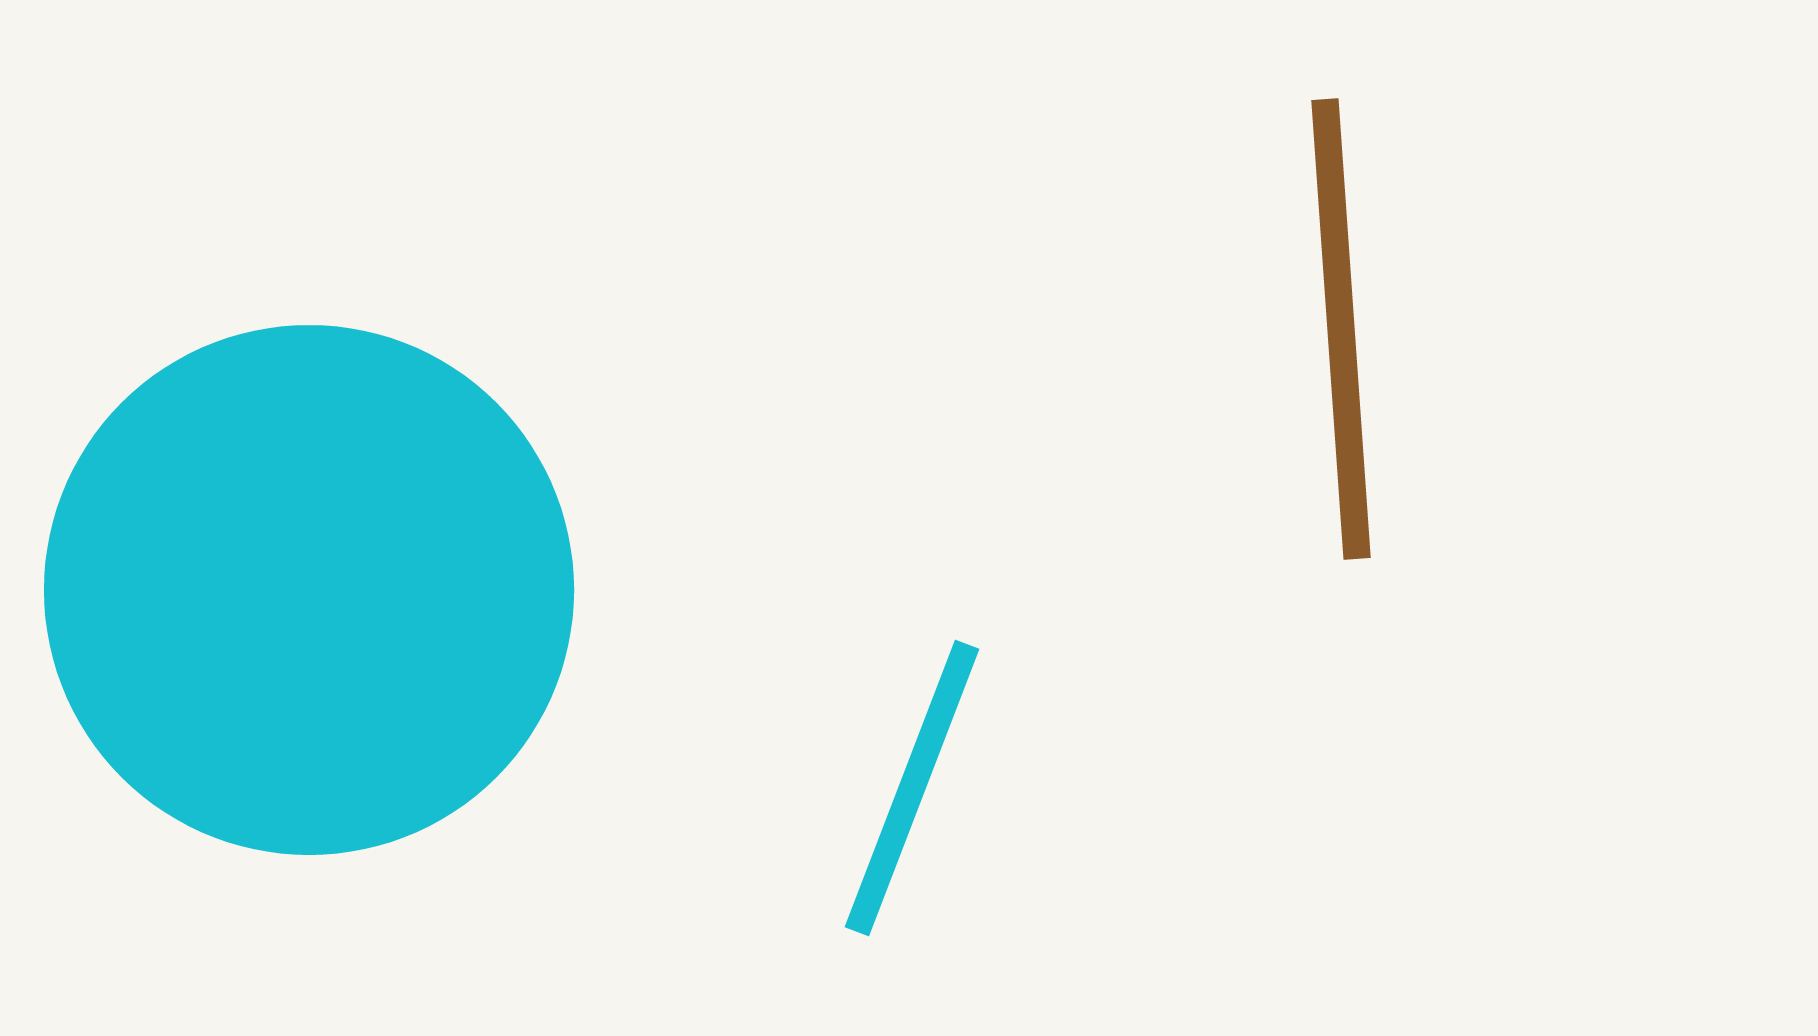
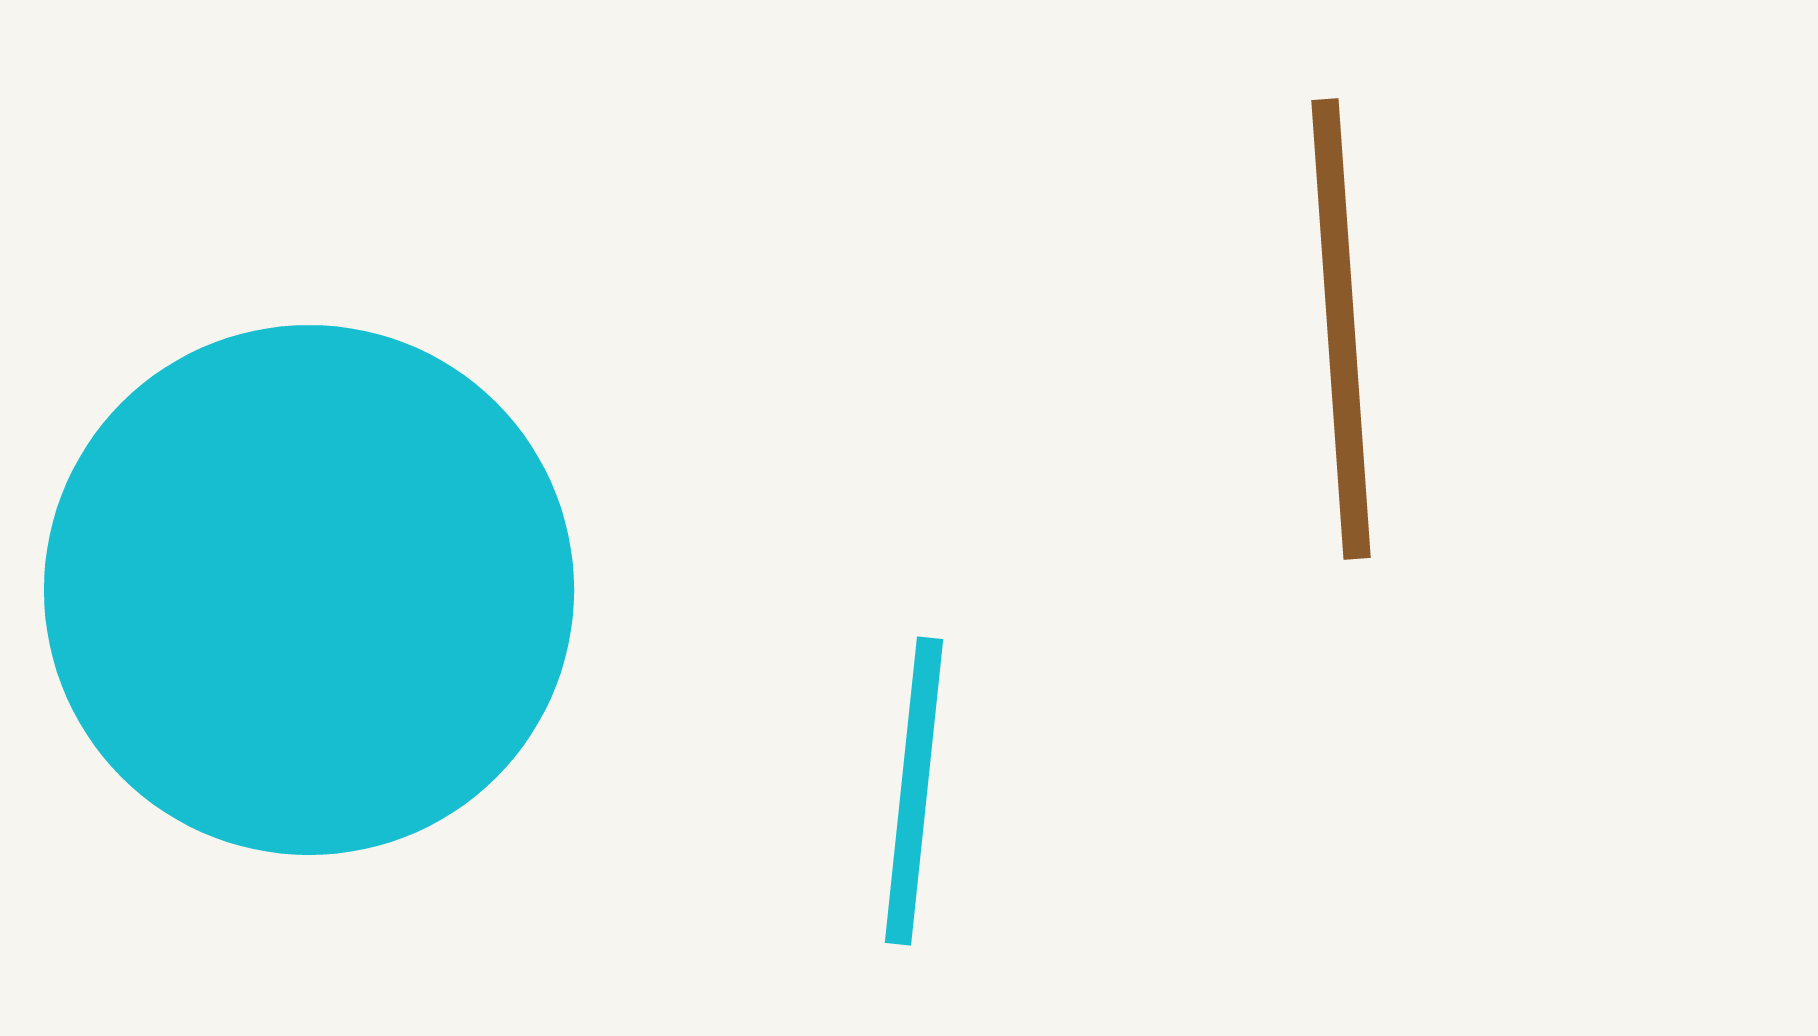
cyan line: moved 2 px right, 3 px down; rotated 15 degrees counterclockwise
